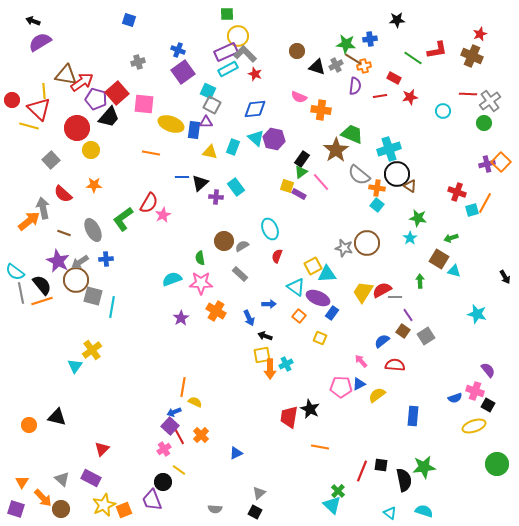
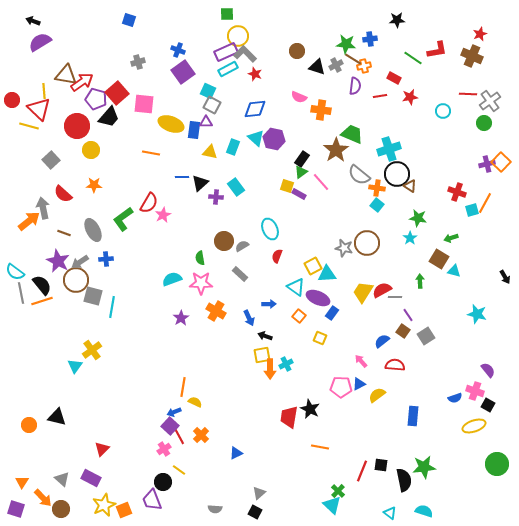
red circle at (77, 128): moved 2 px up
